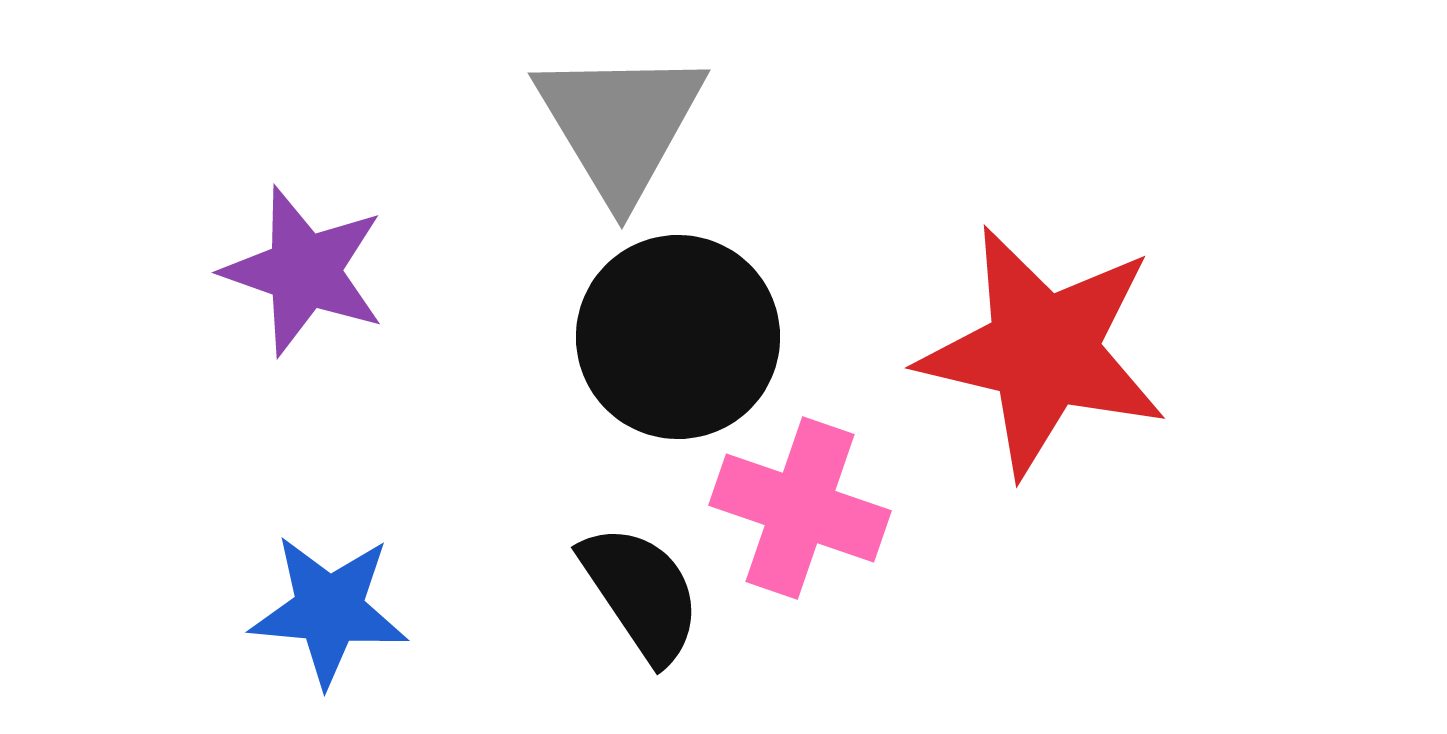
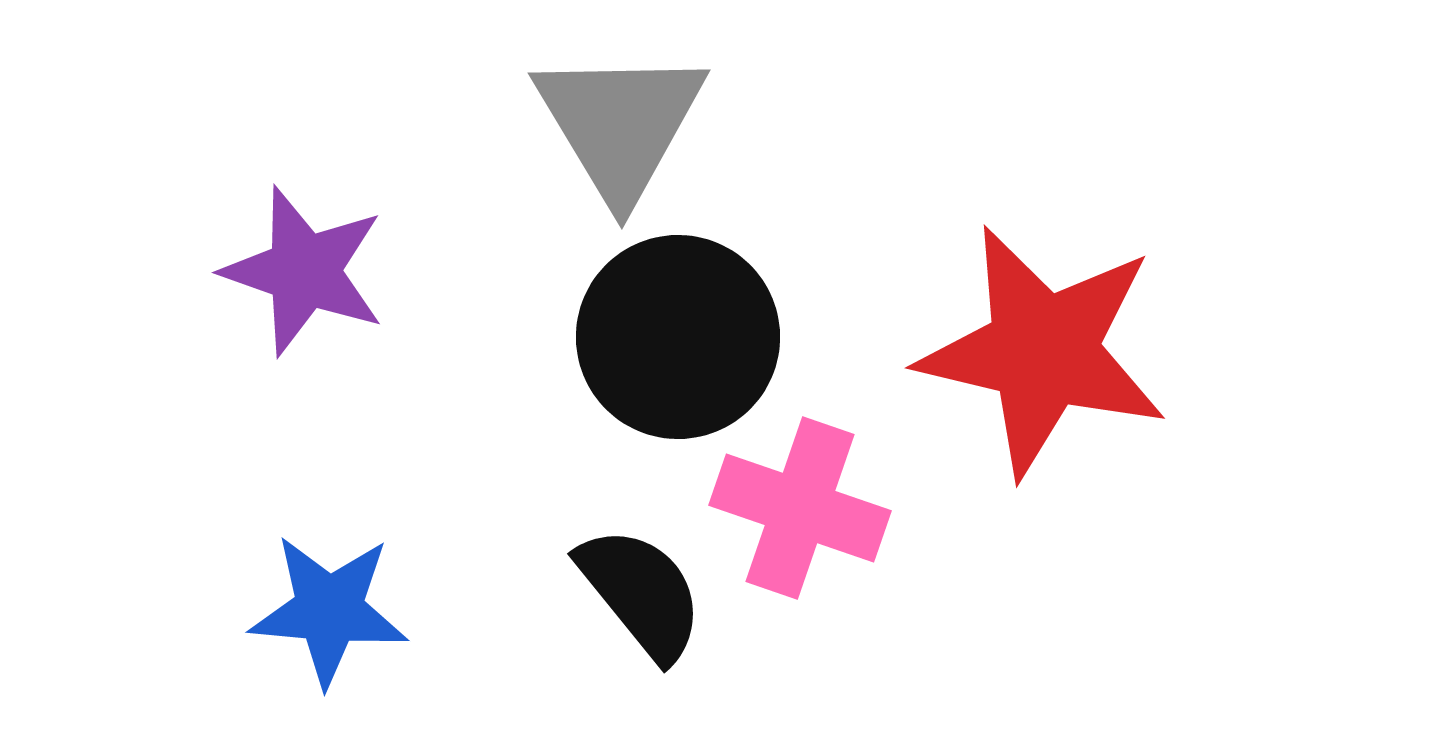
black semicircle: rotated 5 degrees counterclockwise
